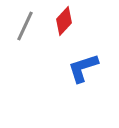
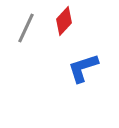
gray line: moved 1 px right, 2 px down
